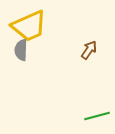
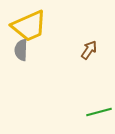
green line: moved 2 px right, 4 px up
